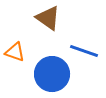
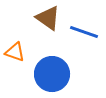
blue line: moved 19 px up
